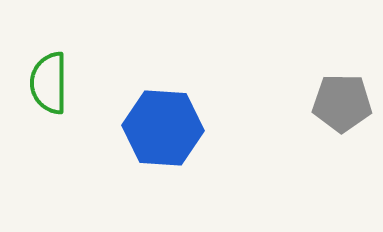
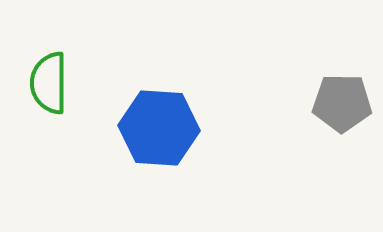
blue hexagon: moved 4 px left
